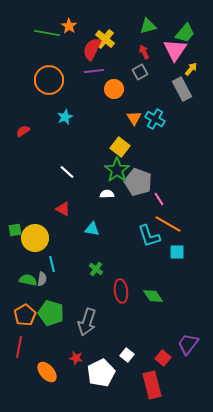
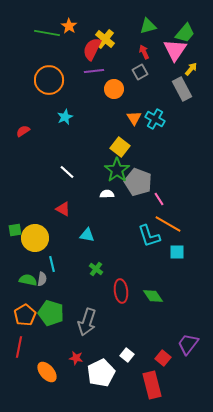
cyan triangle at (92, 229): moved 5 px left, 6 px down
